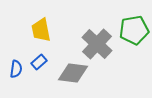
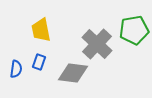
blue rectangle: rotated 28 degrees counterclockwise
